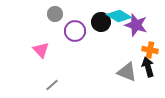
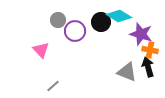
gray circle: moved 3 px right, 6 px down
purple star: moved 5 px right, 9 px down
gray line: moved 1 px right, 1 px down
